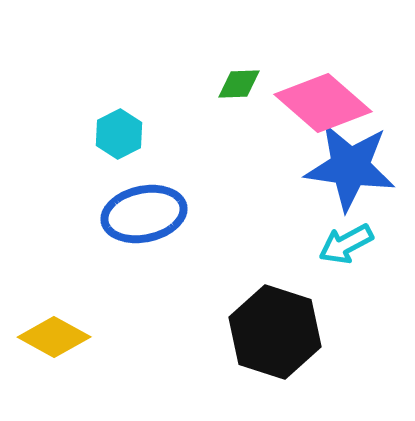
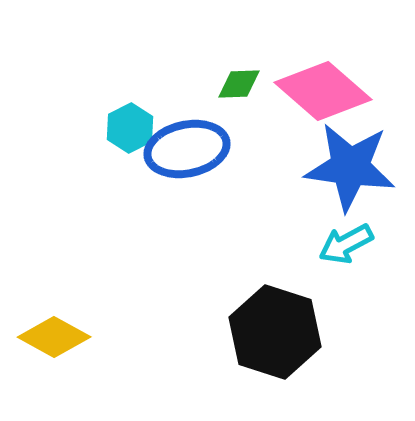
pink diamond: moved 12 px up
cyan hexagon: moved 11 px right, 6 px up
blue ellipse: moved 43 px right, 65 px up
